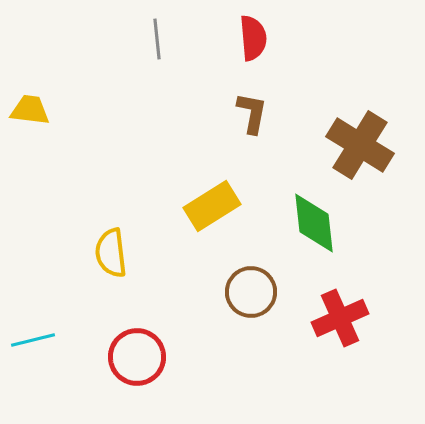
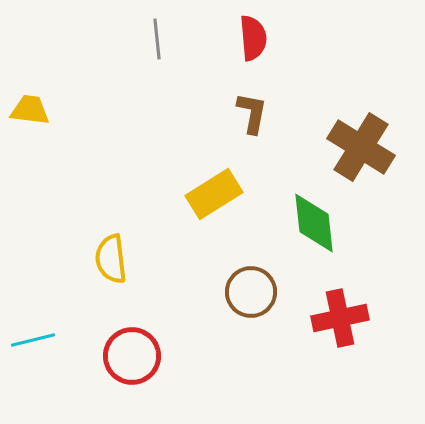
brown cross: moved 1 px right, 2 px down
yellow rectangle: moved 2 px right, 12 px up
yellow semicircle: moved 6 px down
red cross: rotated 12 degrees clockwise
red circle: moved 5 px left, 1 px up
